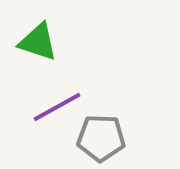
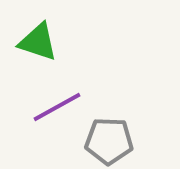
gray pentagon: moved 8 px right, 3 px down
